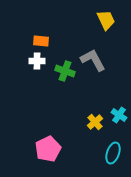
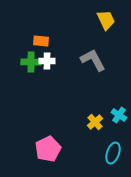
white cross: moved 10 px right
green cross: moved 34 px left, 9 px up; rotated 18 degrees counterclockwise
